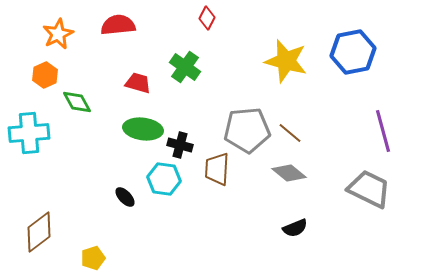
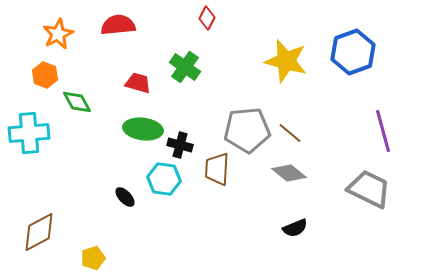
blue hexagon: rotated 9 degrees counterclockwise
orange hexagon: rotated 15 degrees counterclockwise
brown diamond: rotated 9 degrees clockwise
